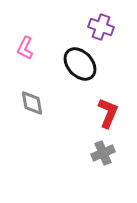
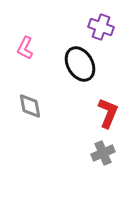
black ellipse: rotated 12 degrees clockwise
gray diamond: moved 2 px left, 3 px down
